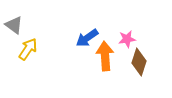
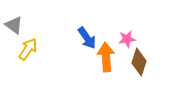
blue arrow: rotated 90 degrees counterclockwise
orange arrow: moved 1 px right, 1 px down
